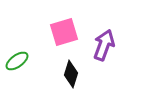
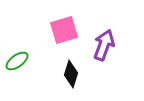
pink square: moved 2 px up
